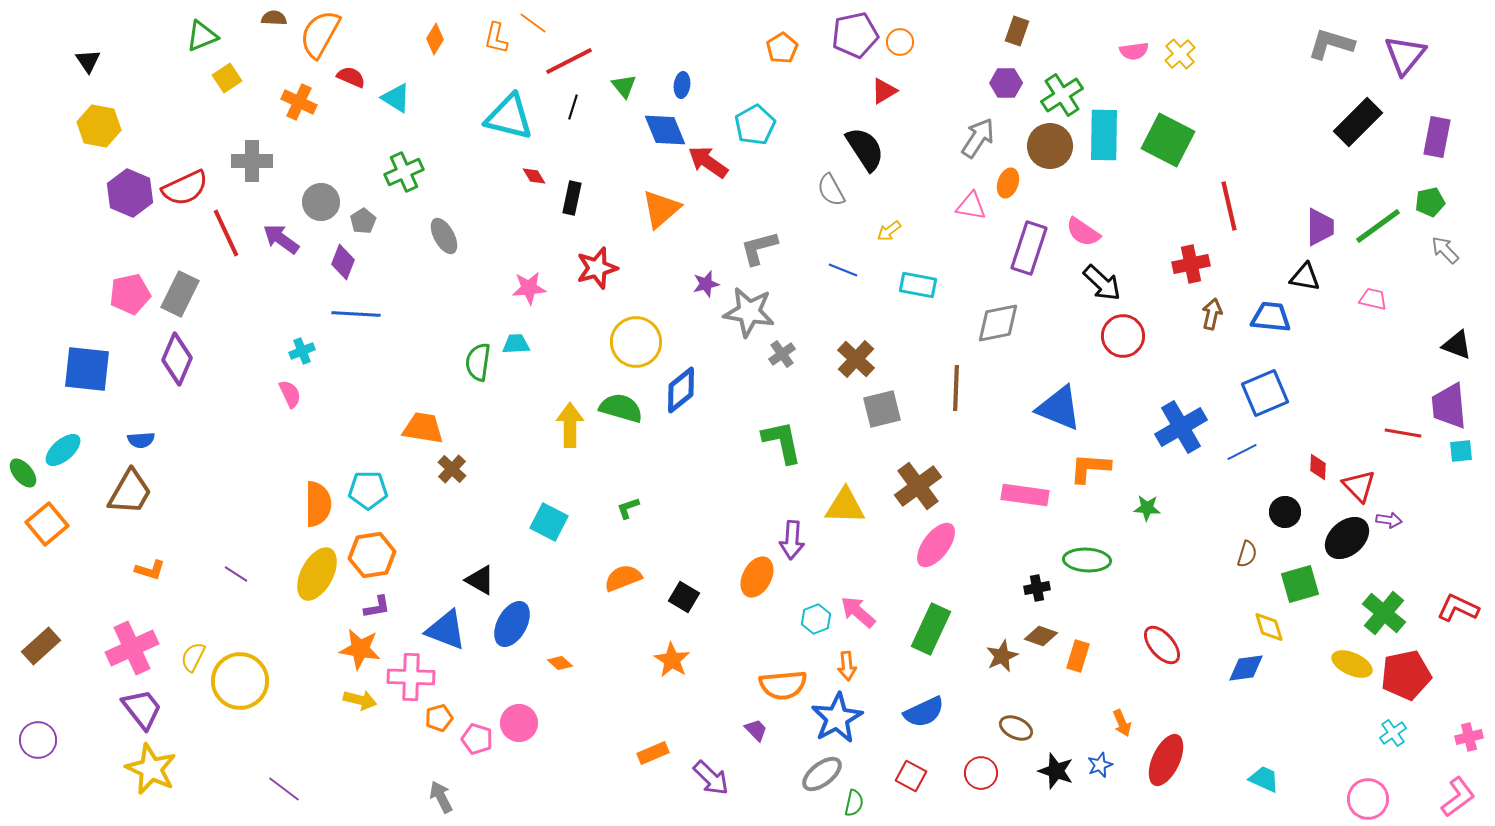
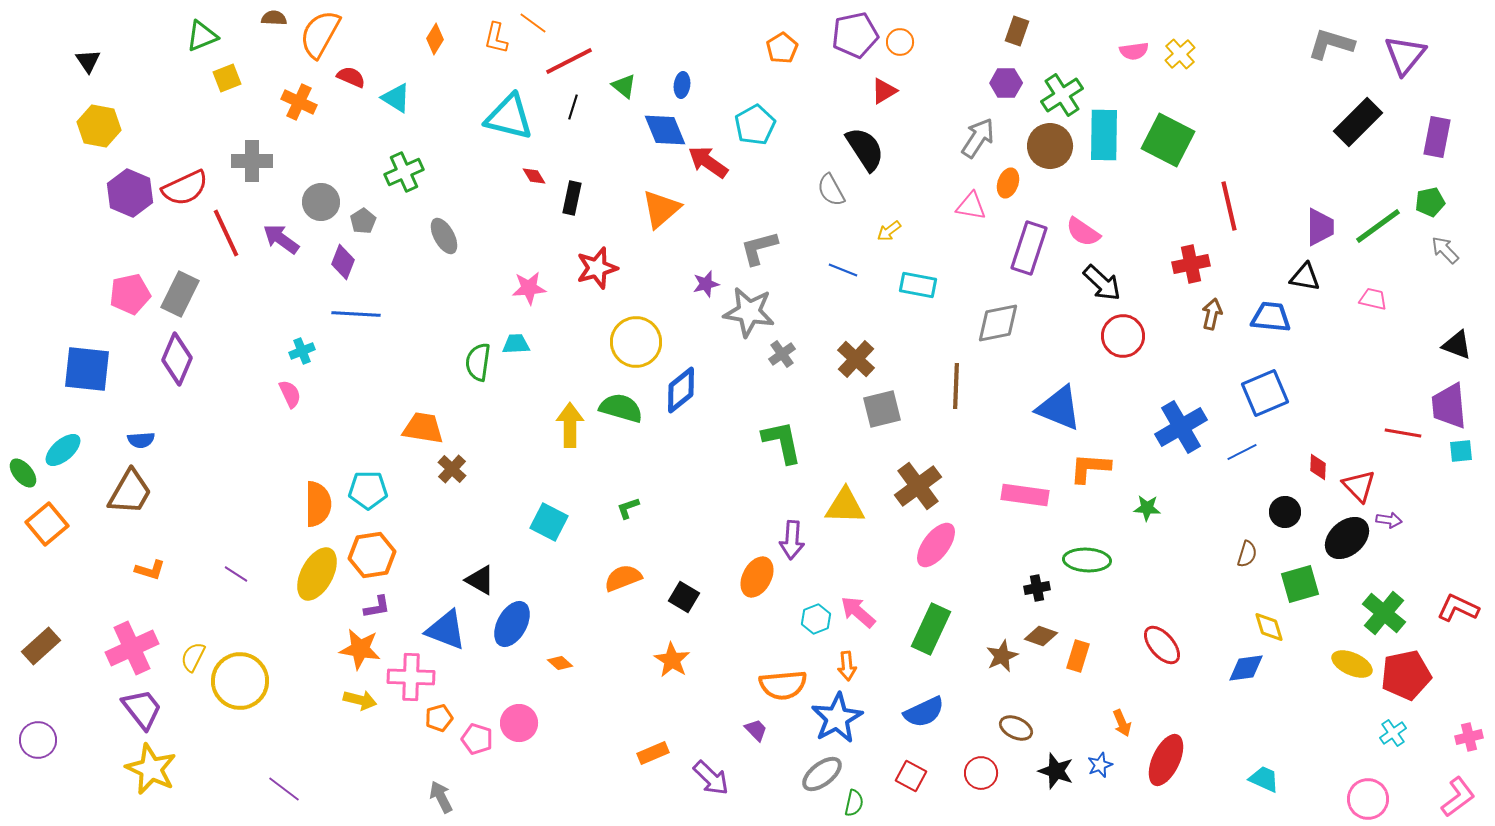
yellow square at (227, 78): rotated 12 degrees clockwise
green triangle at (624, 86): rotated 12 degrees counterclockwise
brown line at (956, 388): moved 2 px up
